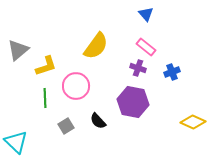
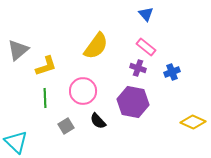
pink circle: moved 7 px right, 5 px down
